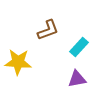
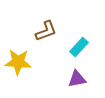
brown L-shape: moved 2 px left, 1 px down
